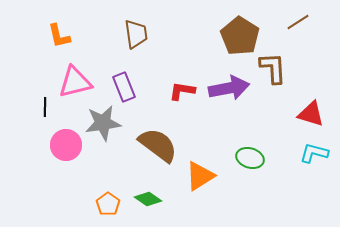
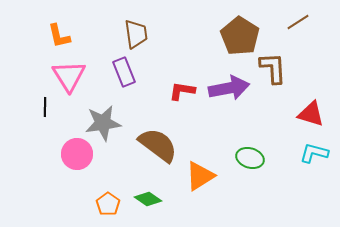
pink triangle: moved 6 px left, 6 px up; rotated 48 degrees counterclockwise
purple rectangle: moved 15 px up
pink circle: moved 11 px right, 9 px down
